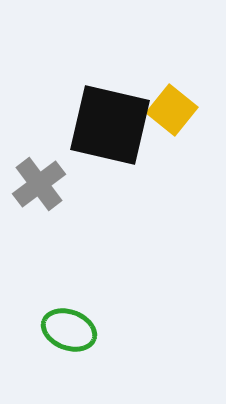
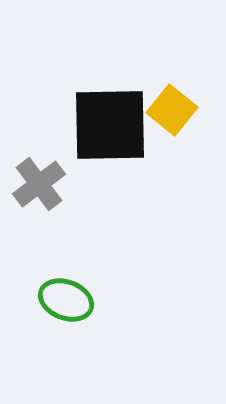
black square: rotated 14 degrees counterclockwise
green ellipse: moved 3 px left, 30 px up
